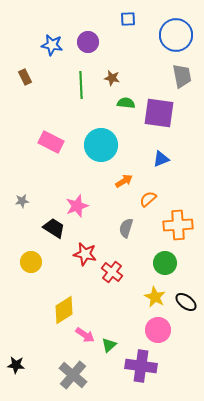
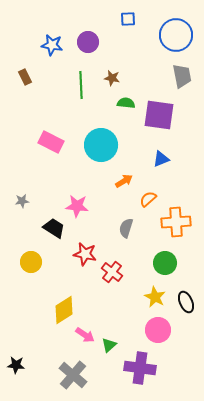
purple square: moved 2 px down
pink star: rotated 25 degrees clockwise
orange cross: moved 2 px left, 3 px up
black ellipse: rotated 30 degrees clockwise
purple cross: moved 1 px left, 2 px down
